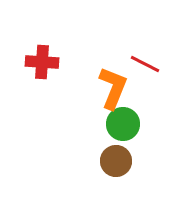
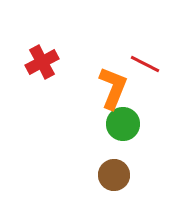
red cross: rotated 32 degrees counterclockwise
brown circle: moved 2 px left, 14 px down
